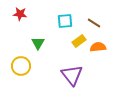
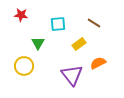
red star: moved 1 px right, 1 px down
cyan square: moved 7 px left, 3 px down
yellow rectangle: moved 3 px down
orange semicircle: moved 16 px down; rotated 21 degrees counterclockwise
yellow circle: moved 3 px right
